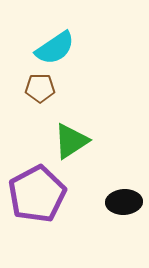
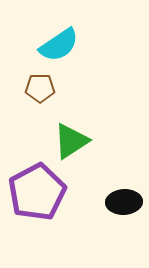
cyan semicircle: moved 4 px right, 3 px up
purple pentagon: moved 2 px up
